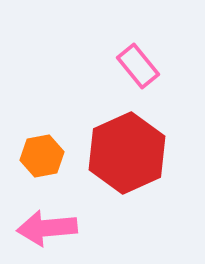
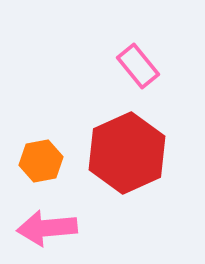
orange hexagon: moved 1 px left, 5 px down
